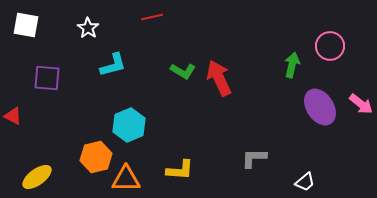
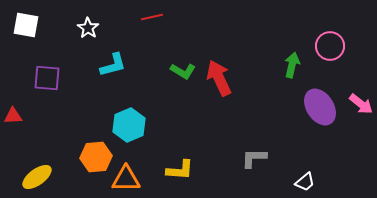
red triangle: rotated 30 degrees counterclockwise
orange hexagon: rotated 8 degrees clockwise
